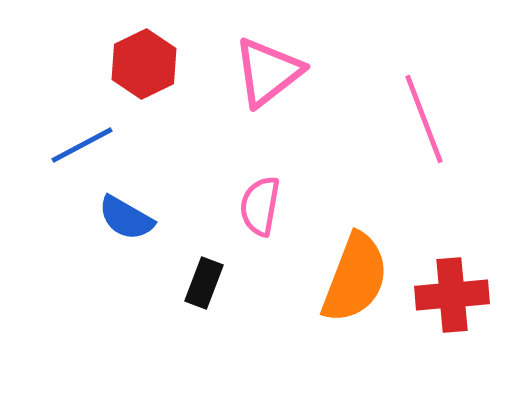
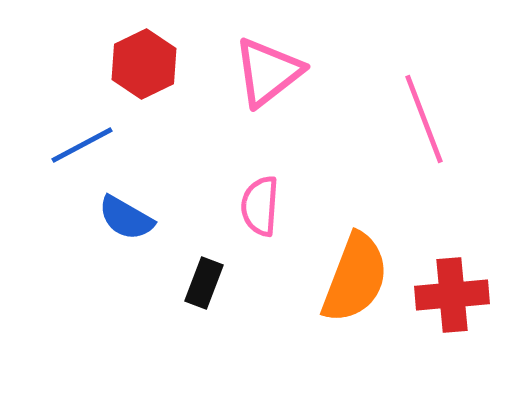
pink semicircle: rotated 6 degrees counterclockwise
